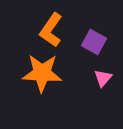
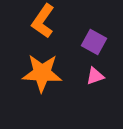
orange L-shape: moved 8 px left, 9 px up
pink triangle: moved 8 px left, 2 px up; rotated 30 degrees clockwise
